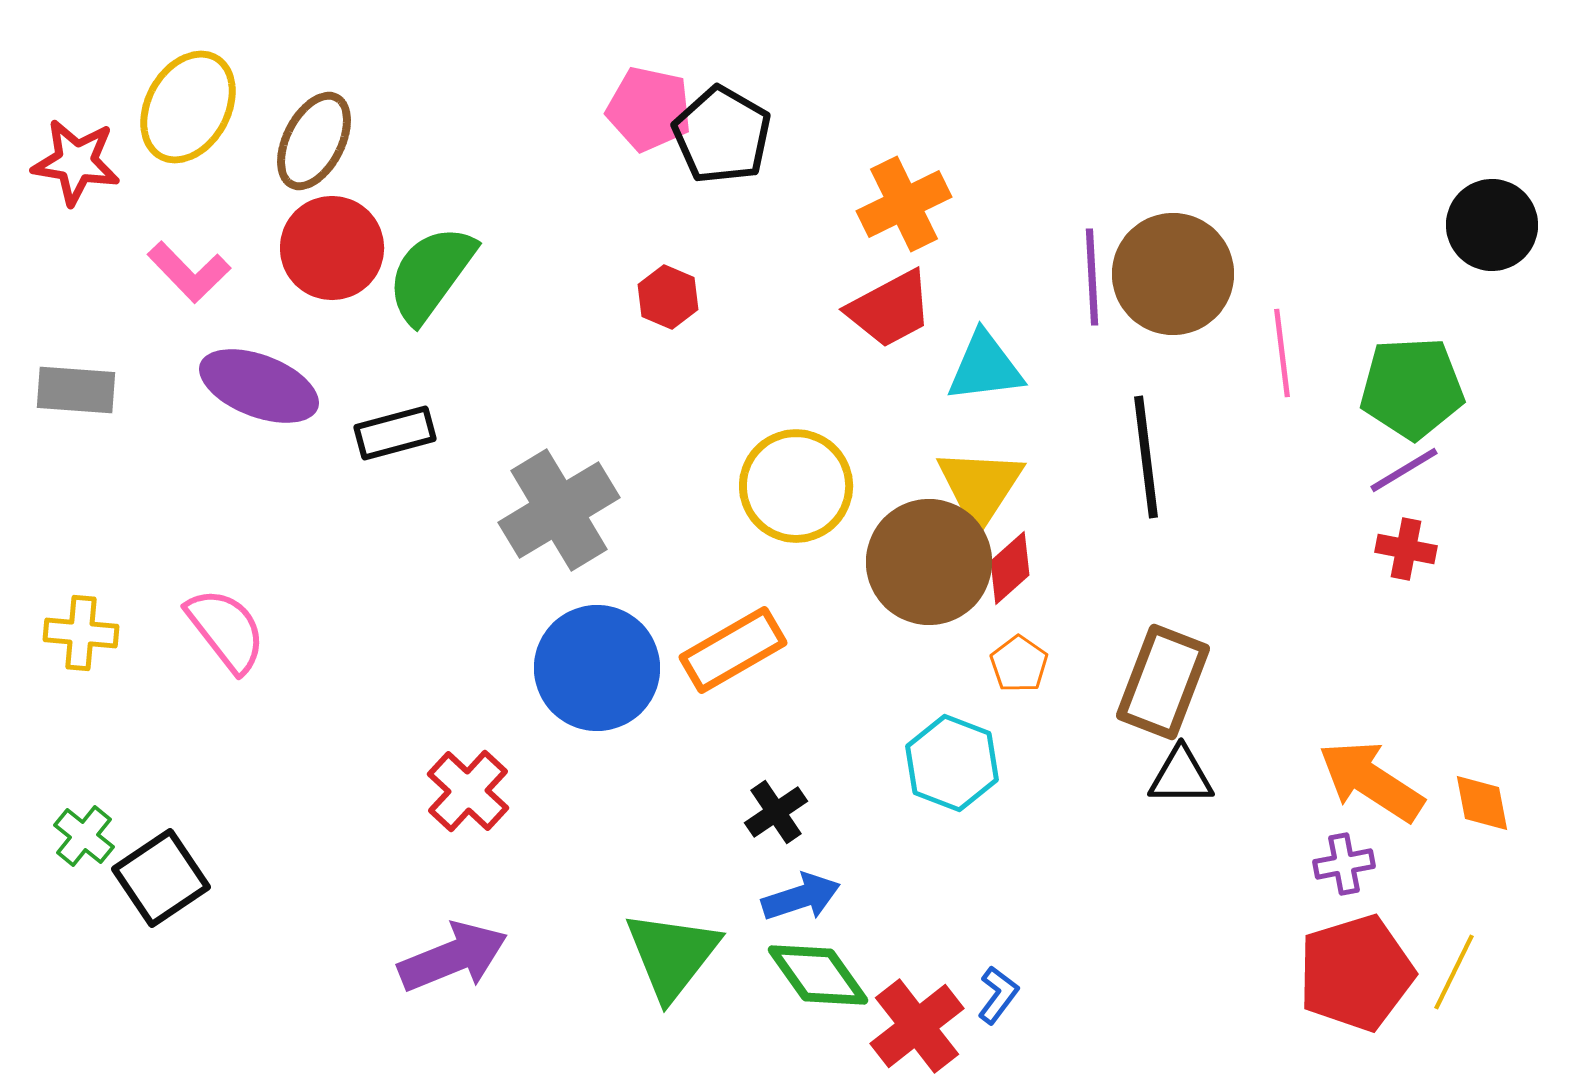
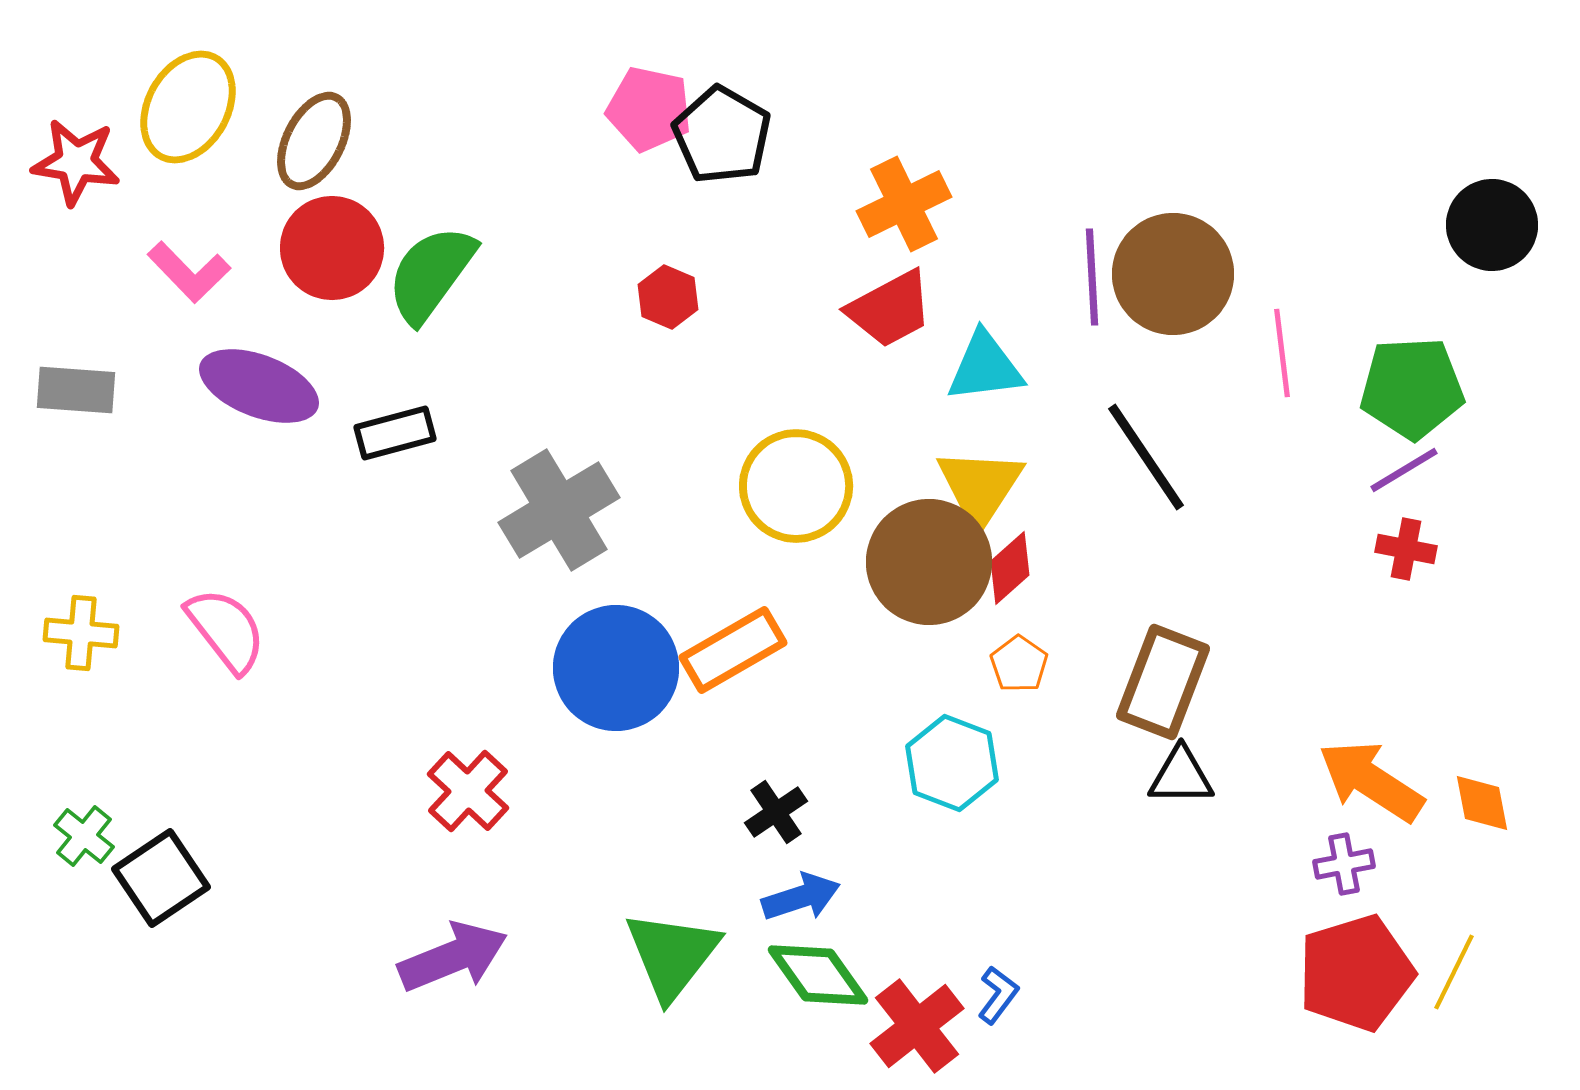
black line at (1146, 457): rotated 27 degrees counterclockwise
blue circle at (597, 668): moved 19 px right
